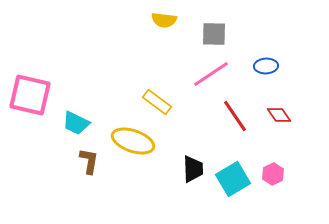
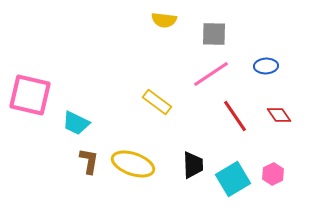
yellow ellipse: moved 23 px down
black trapezoid: moved 4 px up
